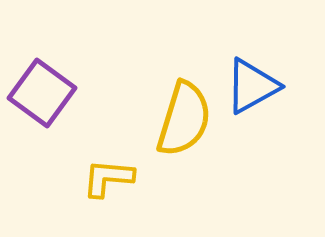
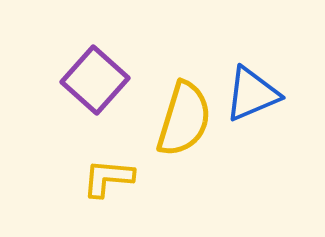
blue triangle: moved 8 px down; rotated 6 degrees clockwise
purple square: moved 53 px right, 13 px up; rotated 6 degrees clockwise
